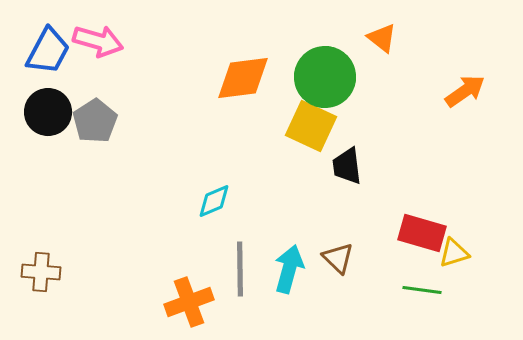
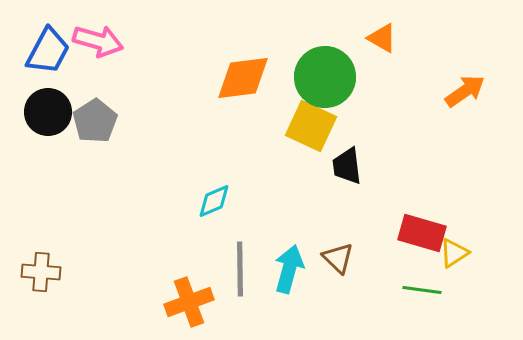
orange triangle: rotated 8 degrees counterclockwise
yellow triangle: rotated 16 degrees counterclockwise
